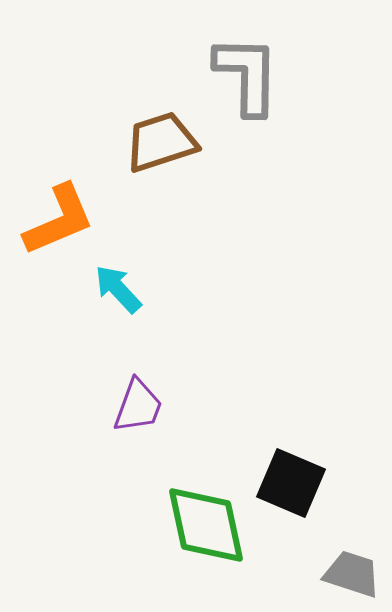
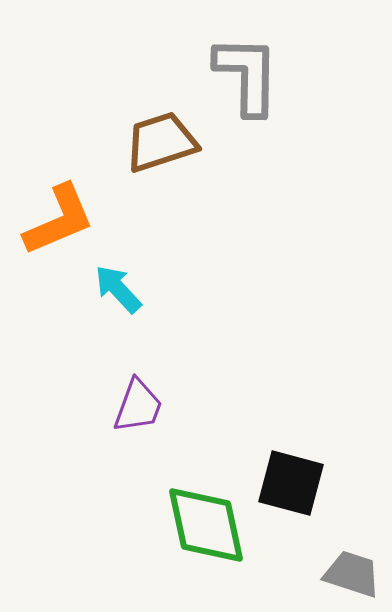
black square: rotated 8 degrees counterclockwise
